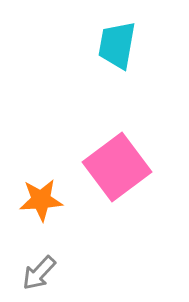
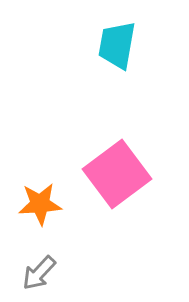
pink square: moved 7 px down
orange star: moved 1 px left, 4 px down
